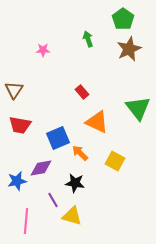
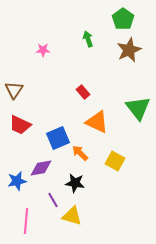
brown star: moved 1 px down
red rectangle: moved 1 px right
red trapezoid: rotated 15 degrees clockwise
